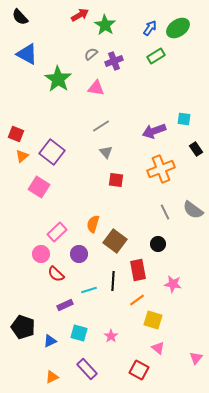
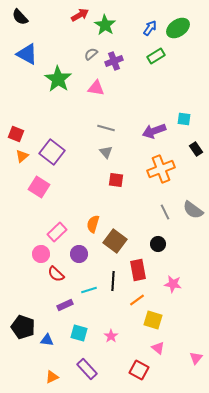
gray line at (101, 126): moved 5 px right, 2 px down; rotated 48 degrees clockwise
blue triangle at (50, 341): moved 3 px left, 1 px up; rotated 32 degrees clockwise
